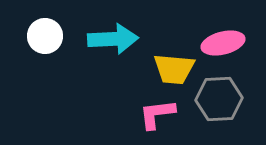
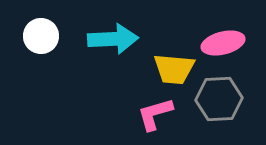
white circle: moved 4 px left
pink L-shape: moved 2 px left; rotated 9 degrees counterclockwise
